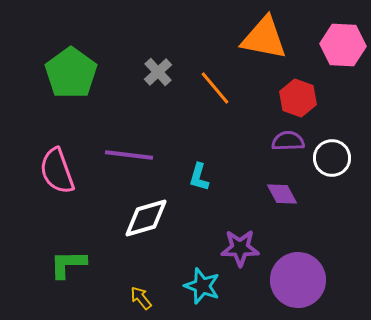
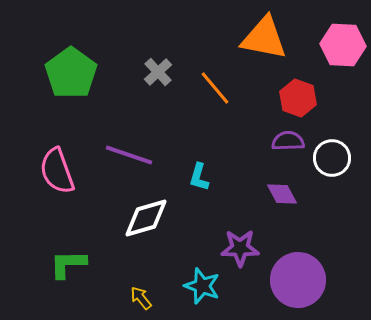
purple line: rotated 12 degrees clockwise
